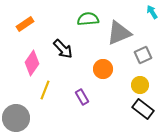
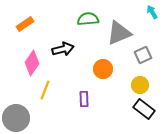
black arrow: rotated 60 degrees counterclockwise
purple rectangle: moved 2 px right, 2 px down; rotated 28 degrees clockwise
black rectangle: moved 1 px right
